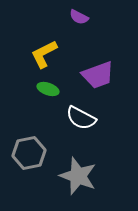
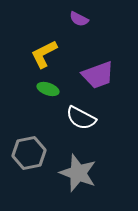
purple semicircle: moved 2 px down
gray star: moved 3 px up
